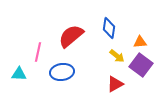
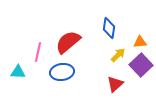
red semicircle: moved 3 px left, 6 px down
yellow arrow: moved 1 px right, 1 px up; rotated 84 degrees counterclockwise
purple square: rotated 10 degrees clockwise
cyan triangle: moved 1 px left, 2 px up
red triangle: rotated 12 degrees counterclockwise
